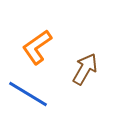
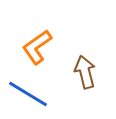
brown arrow: moved 3 px down; rotated 44 degrees counterclockwise
